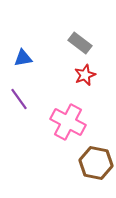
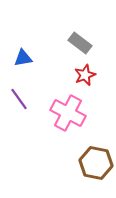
pink cross: moved 9 px up
